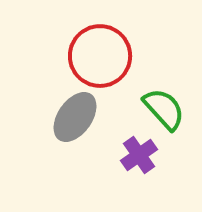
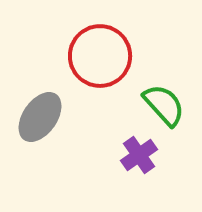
green semicircle: moved 4 px up
gray ellipse: moved 35 px left
